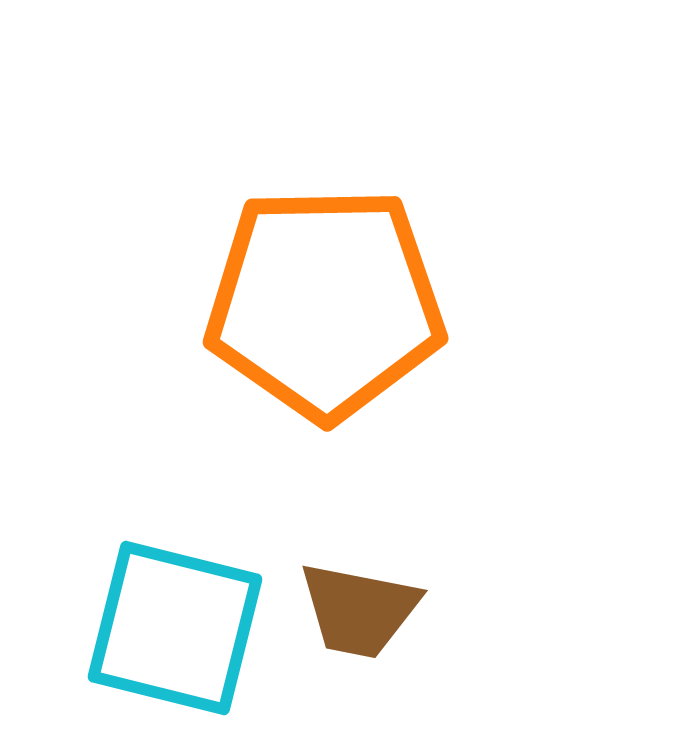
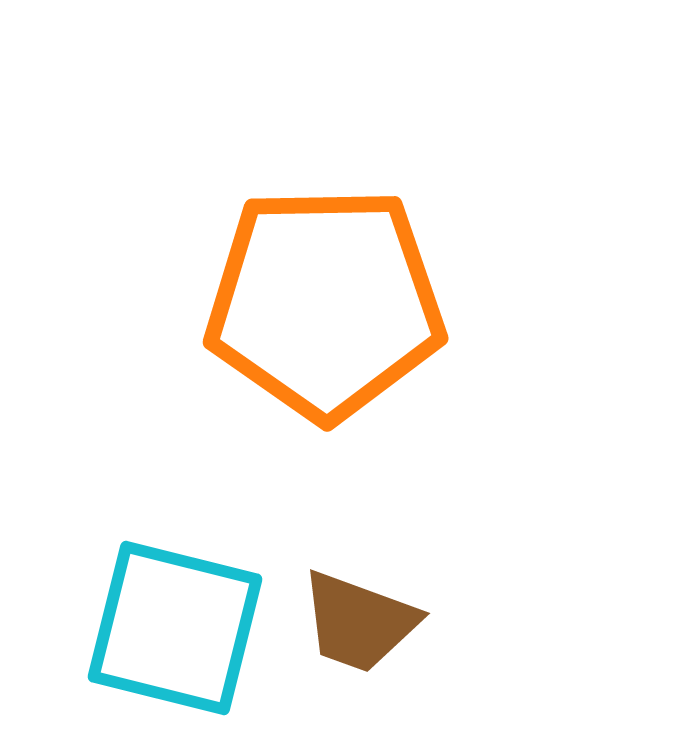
brown trapezoid: moved 12 px down; rotated 9 degrees clockwise
